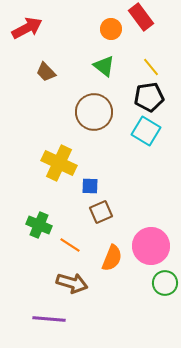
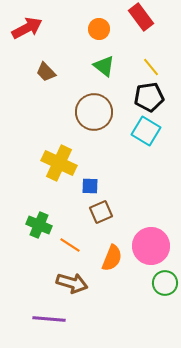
orange circle: moved 12 px left
